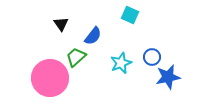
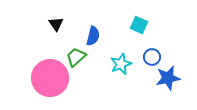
cyan square: moved 9 px right, 10 px down
black triangle: moved 5 px left
blue semicircle: rotated 24 degrees counterclockwise
cyan star: moved 1 px down
blue star: moved 1 px down
